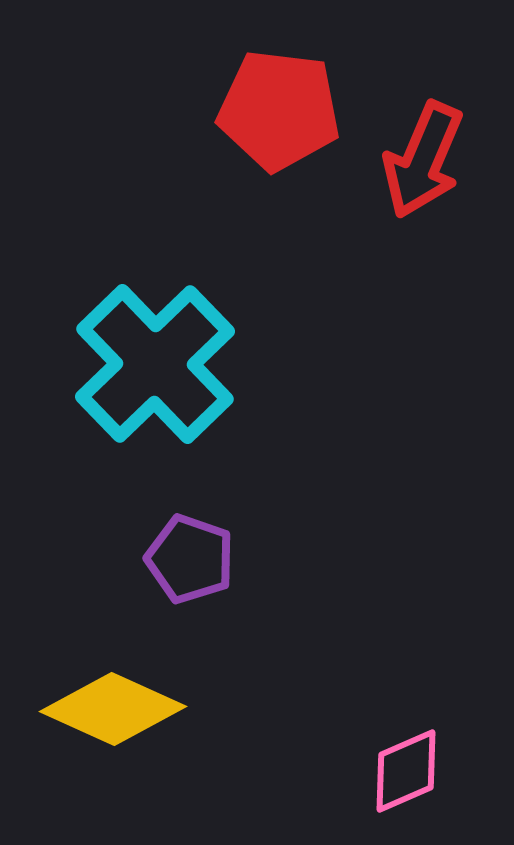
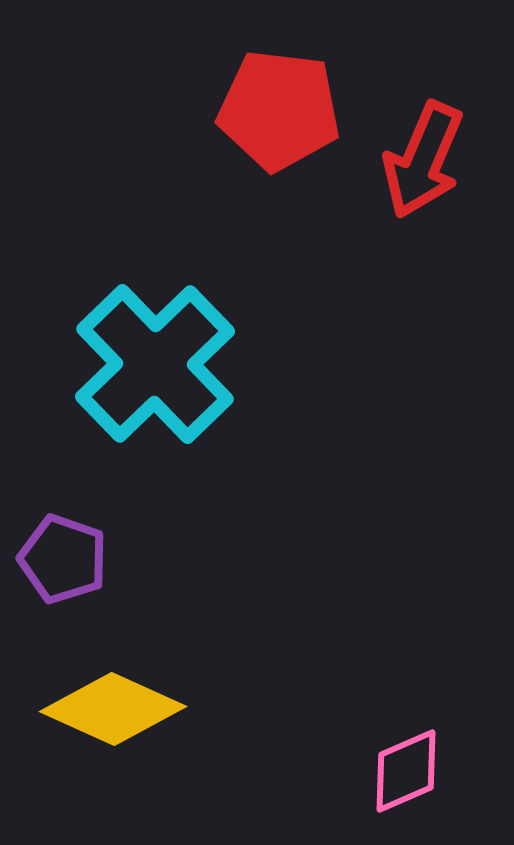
purple pentagon: moved 127 px left
